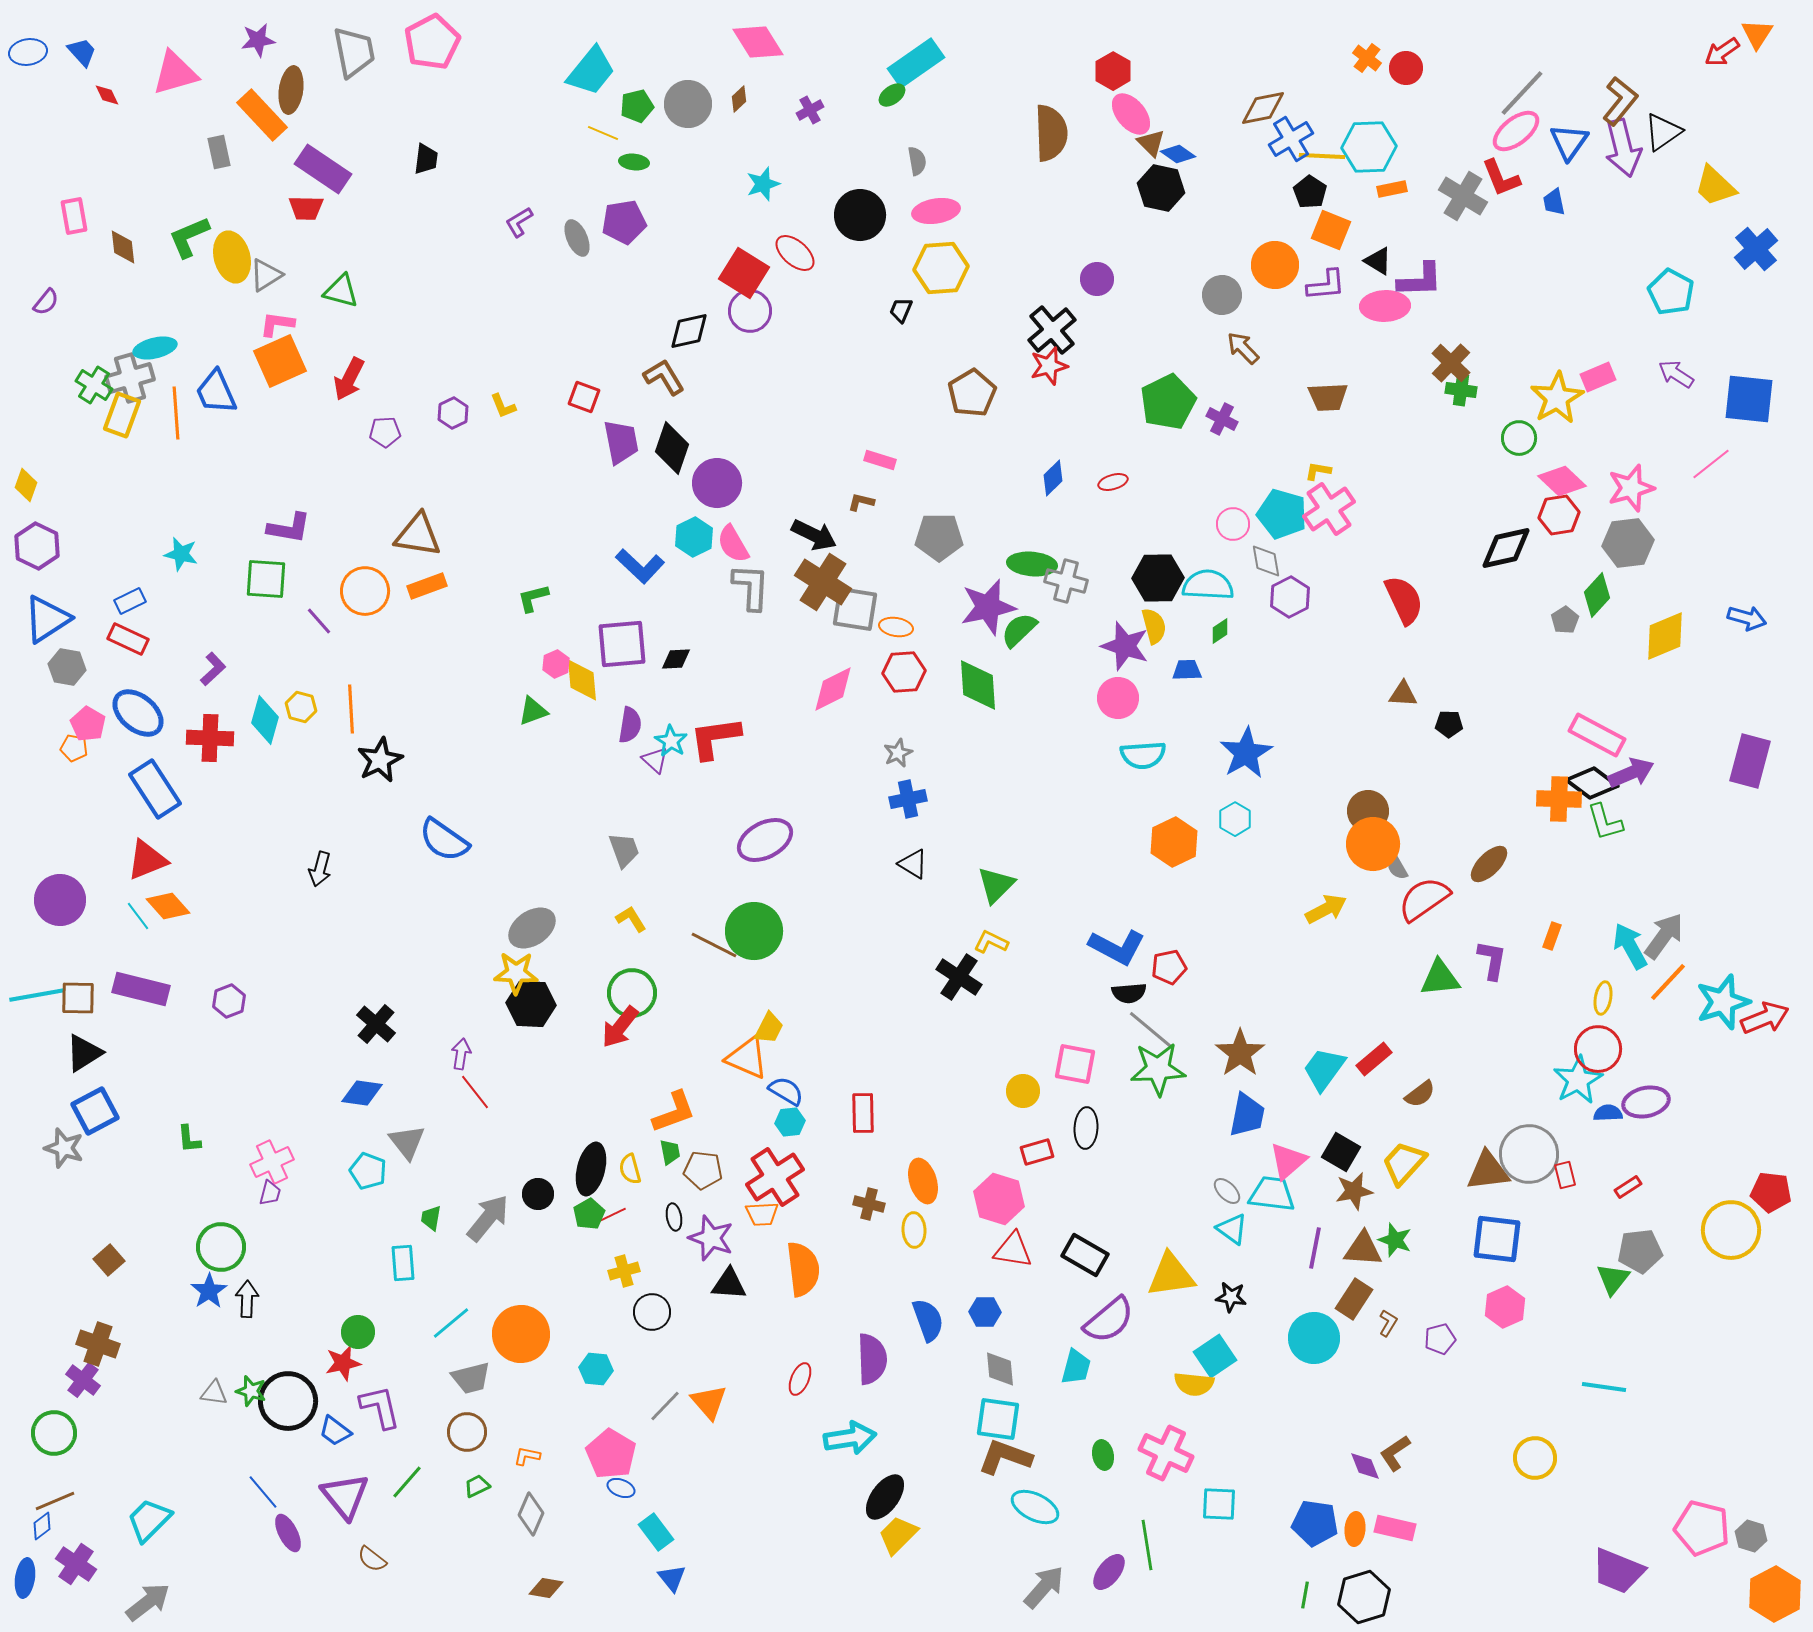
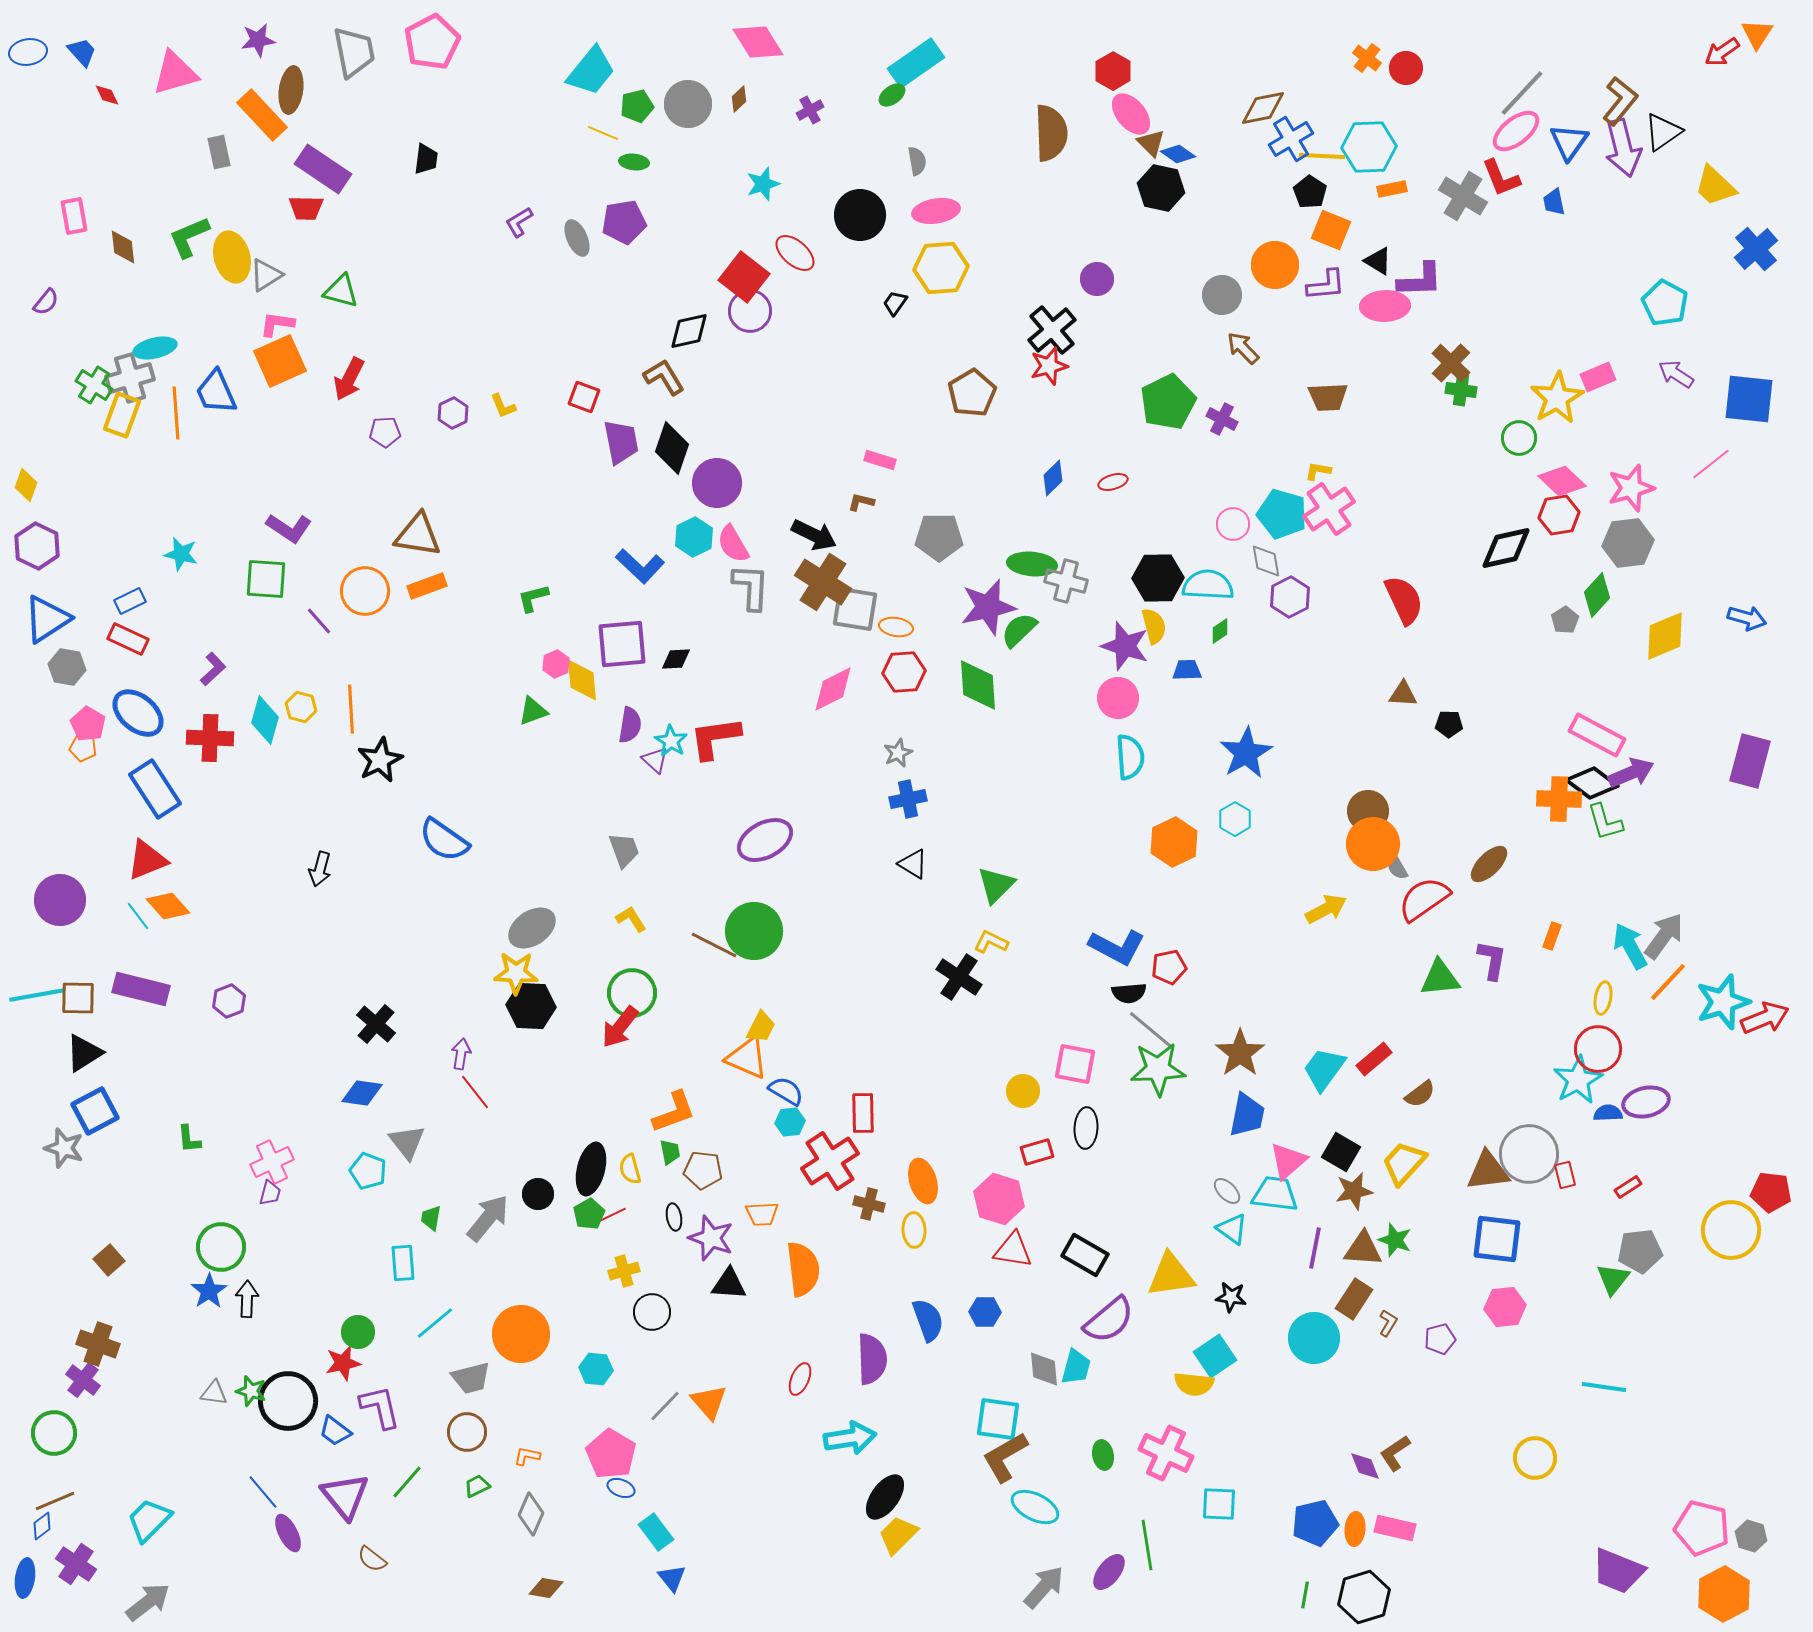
red square at (744, 273): moved 4 px down; rotated 6 degrees clockwise
cyan pentagon at (1671, 292): moved 6 px left, 11 px down
black trapezoid at (901, 310): moved 6 px left, 7 px up; rotated 12 degrees clockwise
purple L-shape at (289, 528): rotated 24 degrees clockwise
orange pentagon at (74, 748): moved 9 px right
cyan semicircle at (1143, 755): moved 13 px left, 2 px down; rotated 90 degrees counterclockwise
black hexagon at (531, 1004): moved 2 px down
yellow trapezoid at (769, 1028): moved 8 px left, 1 px up
red cross at (775, 1177): moved 55 px right, 16 px up
cyan trapezoid at (1272, 1194): moved 3 px right
pink hexagon at (1505, 1307): rotated 18 degrees clockwise
cyan line at (451, 1323): moved 16 px left
gray diamond at (1000, 1369): moved 44 px right
brown L-shape at (1005, 1457): rotated 50 degrees counterclockwise
blue pentagon at (1315, 1523): rotated 21 degrees counterclockwise
orange hexagon at (1775, 1594): moved 51 px left
